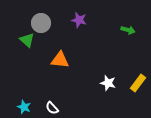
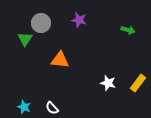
green triangle: moved 2 px left, 1 px up; rotated 21 degrees clockwise
